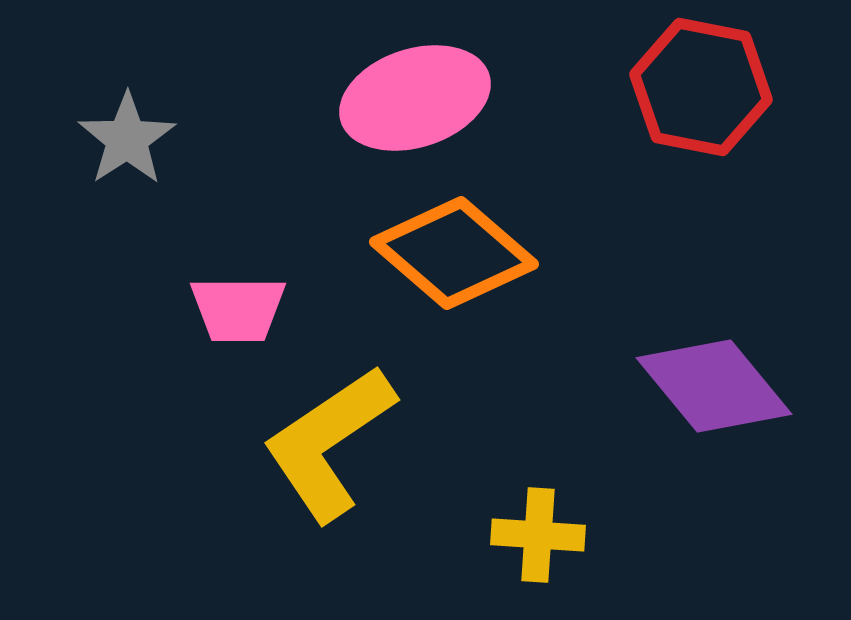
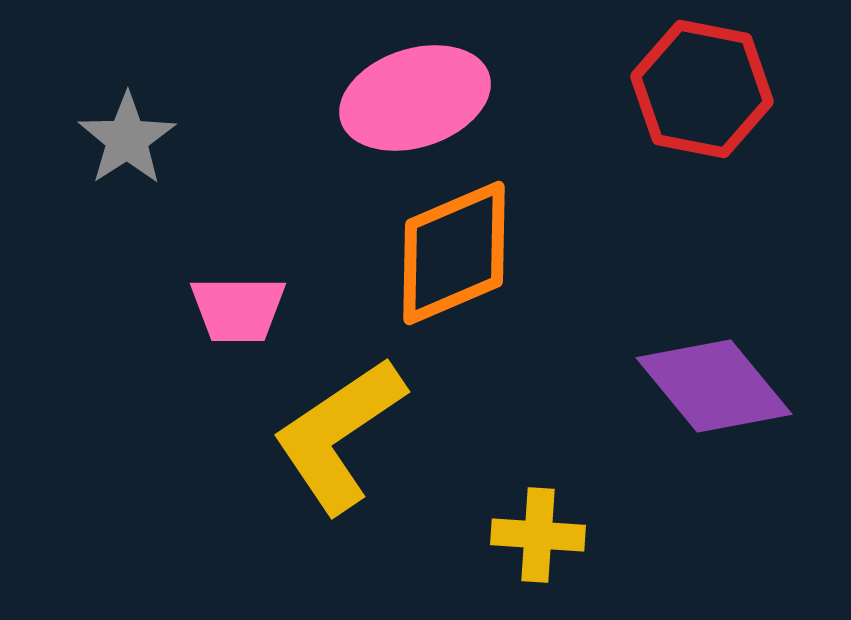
red hexagon: moved 1 px right, 2 px down
orange diamond: rotated 64 degrees counterclockwise
yellow L-shape: moved 10 px right, 8 px up
